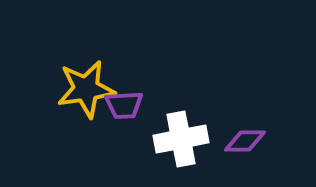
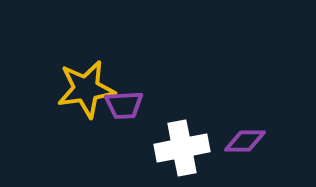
white cross: moved 1 px right, 9 px down
